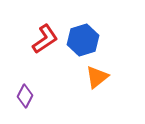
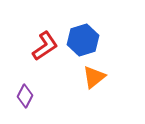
red L-shape: moved 7 px down
orange triangle: moved 3 px left
